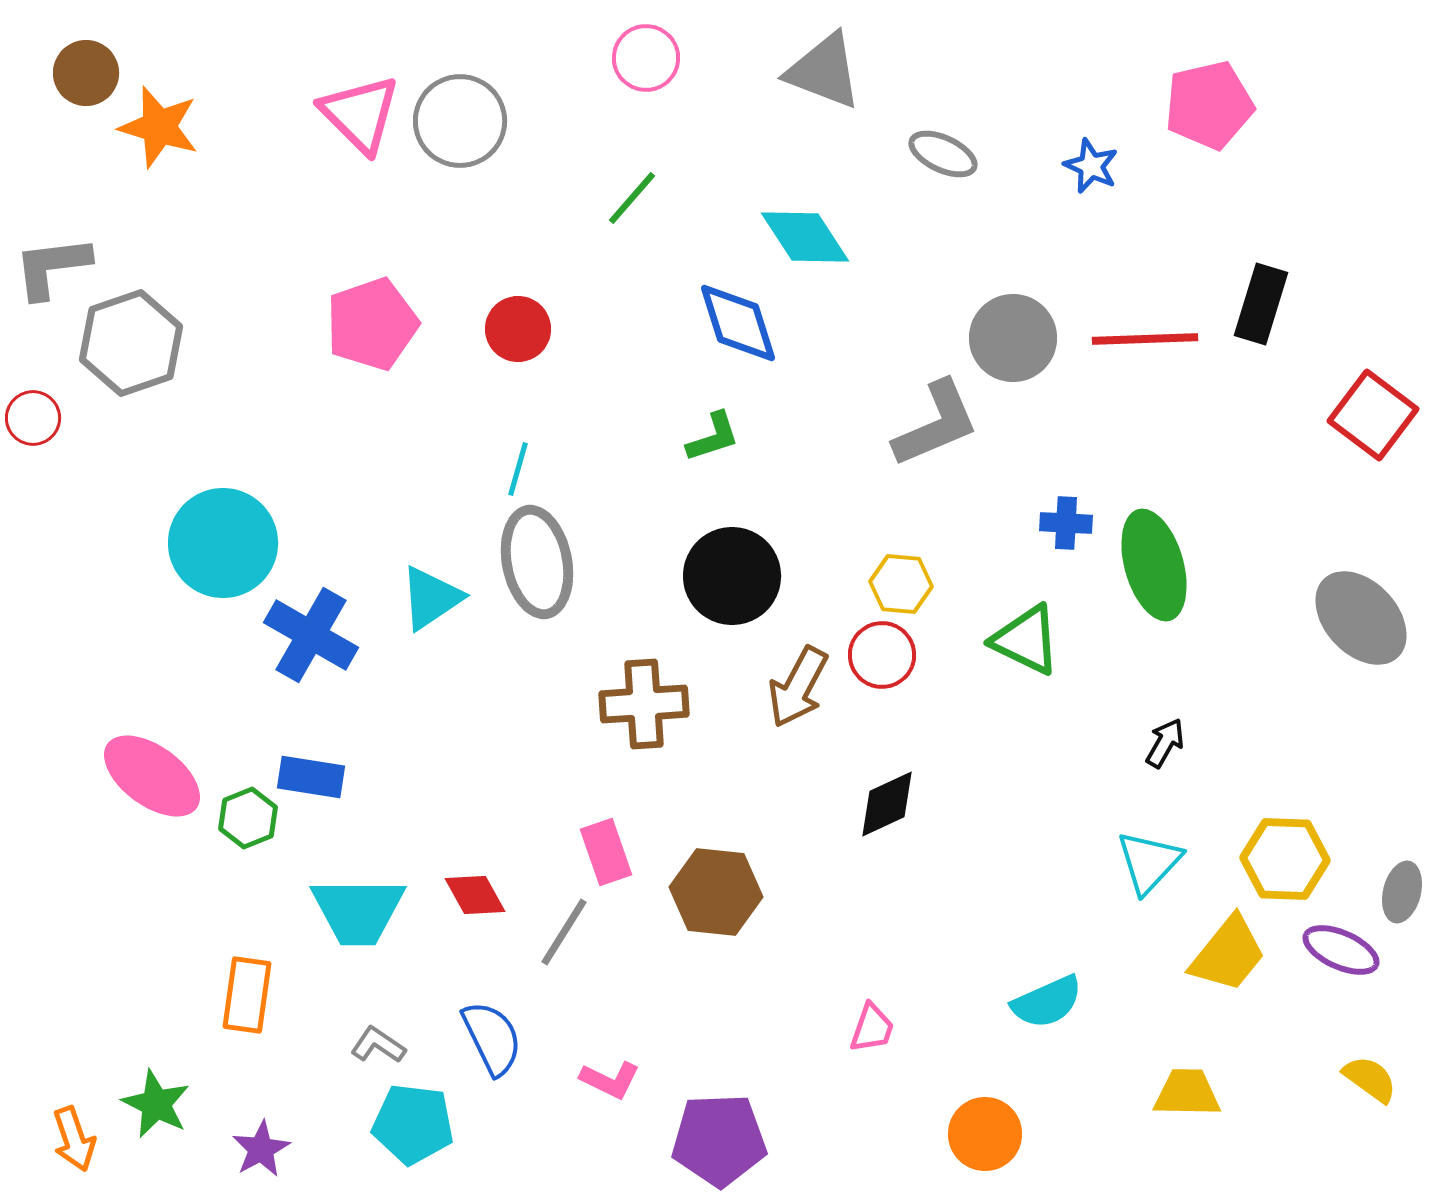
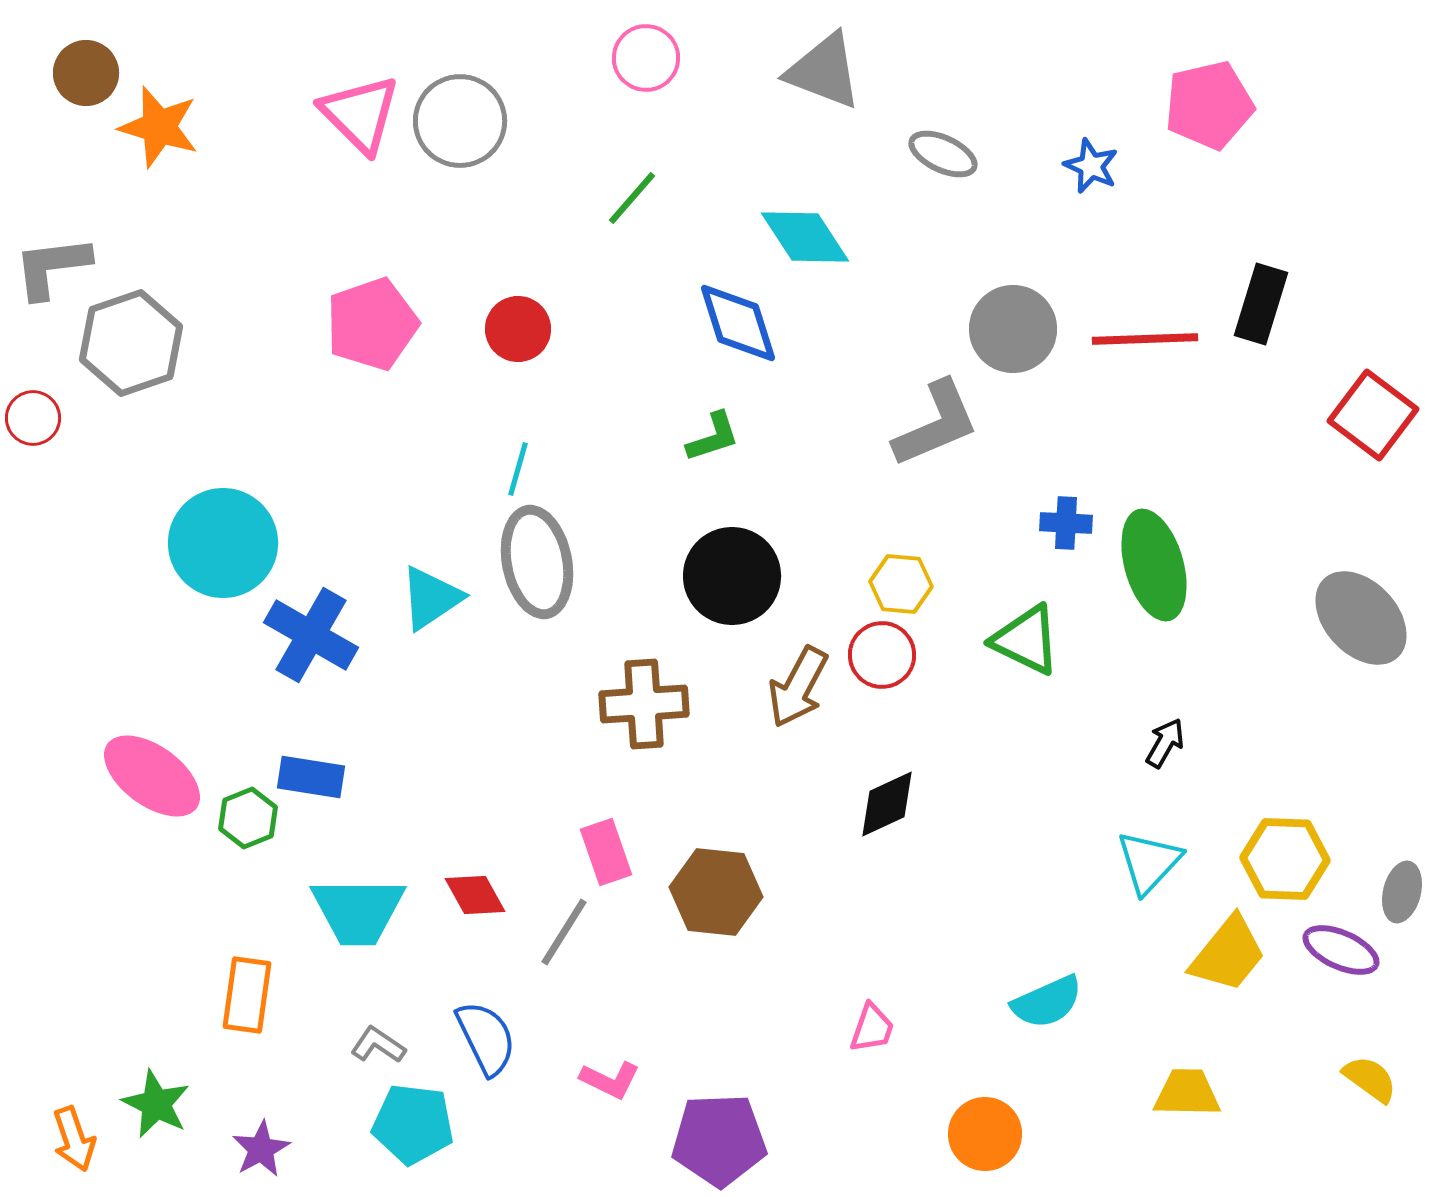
gray circle at (1013, 338): moved 9 px up
blue semicircle at (492, 1038): moved 6 px left
